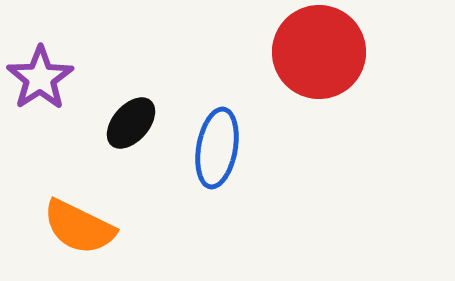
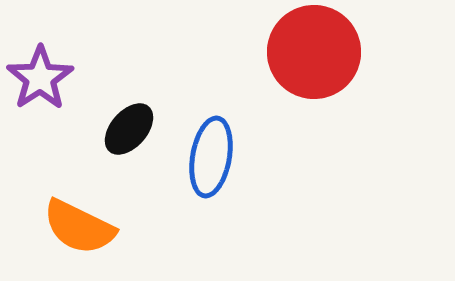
red circle: moved 5 px left
black ellipse: moved 2 px left, 6 px down
blue ellipse: moved 6 px left, 9 px down
